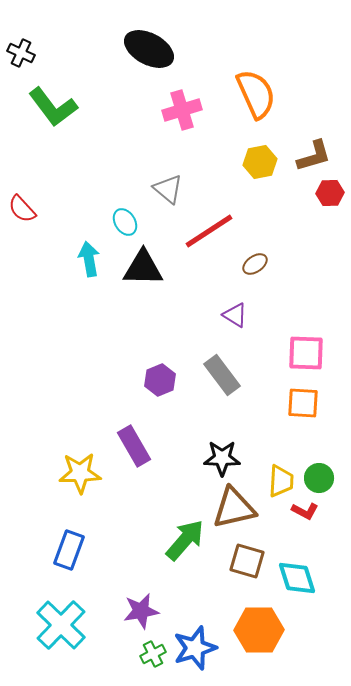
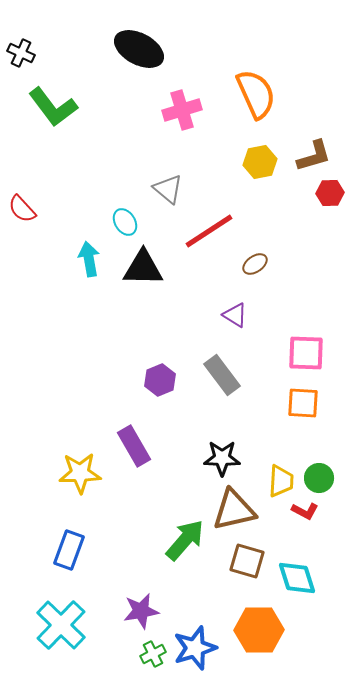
black ellipse: moved 10 px left
brown triangle: moved 2 px down
